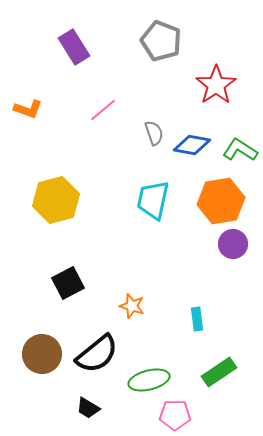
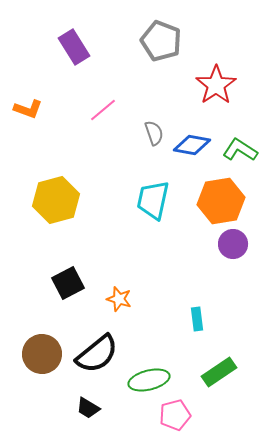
orange star: moved 13 px left, 7 px up
pink pentagon: rotated 16 degrees counterclockwise
